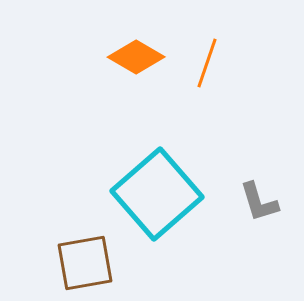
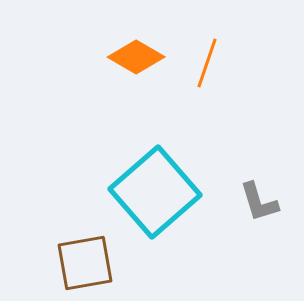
cyan square: moved 2 px left, 2 px up
